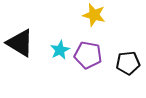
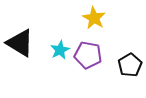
yellow star: moved 3 px down; rotated 15 degrees clockwise
black pentagon: moved 2 px right, 2 px down; rotated 25 degrees counterclockwise
